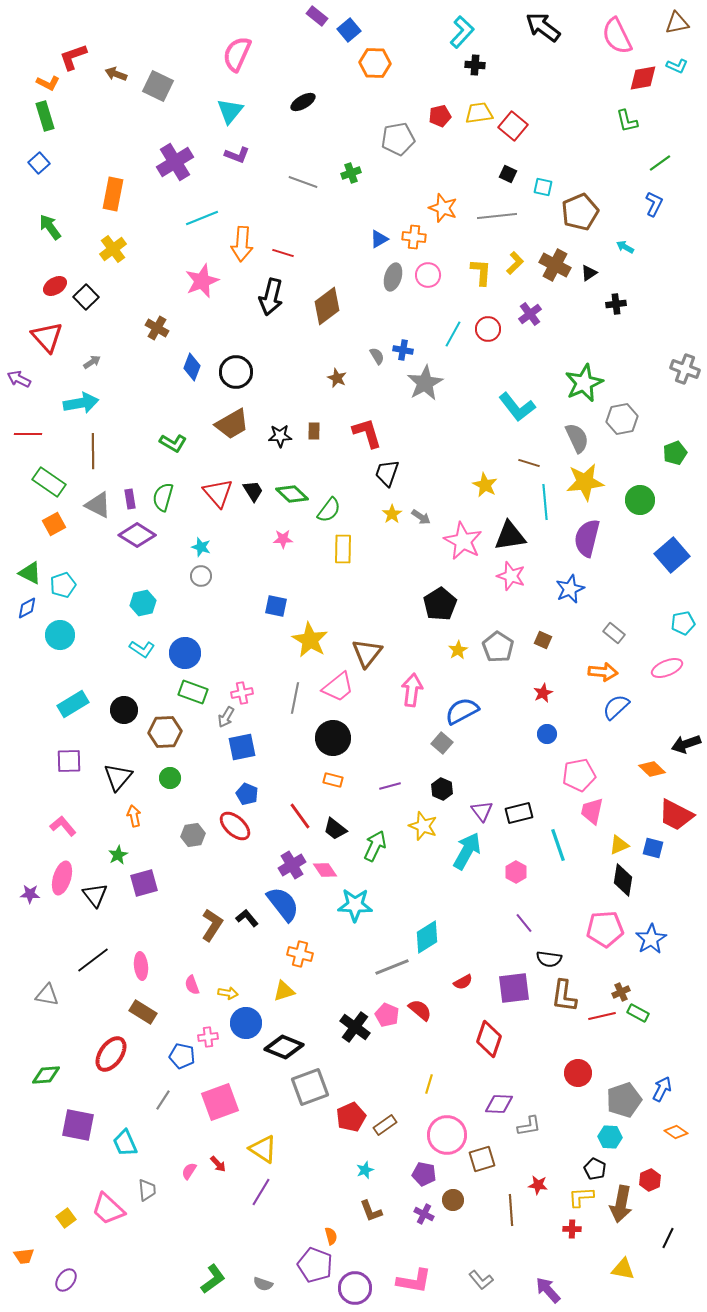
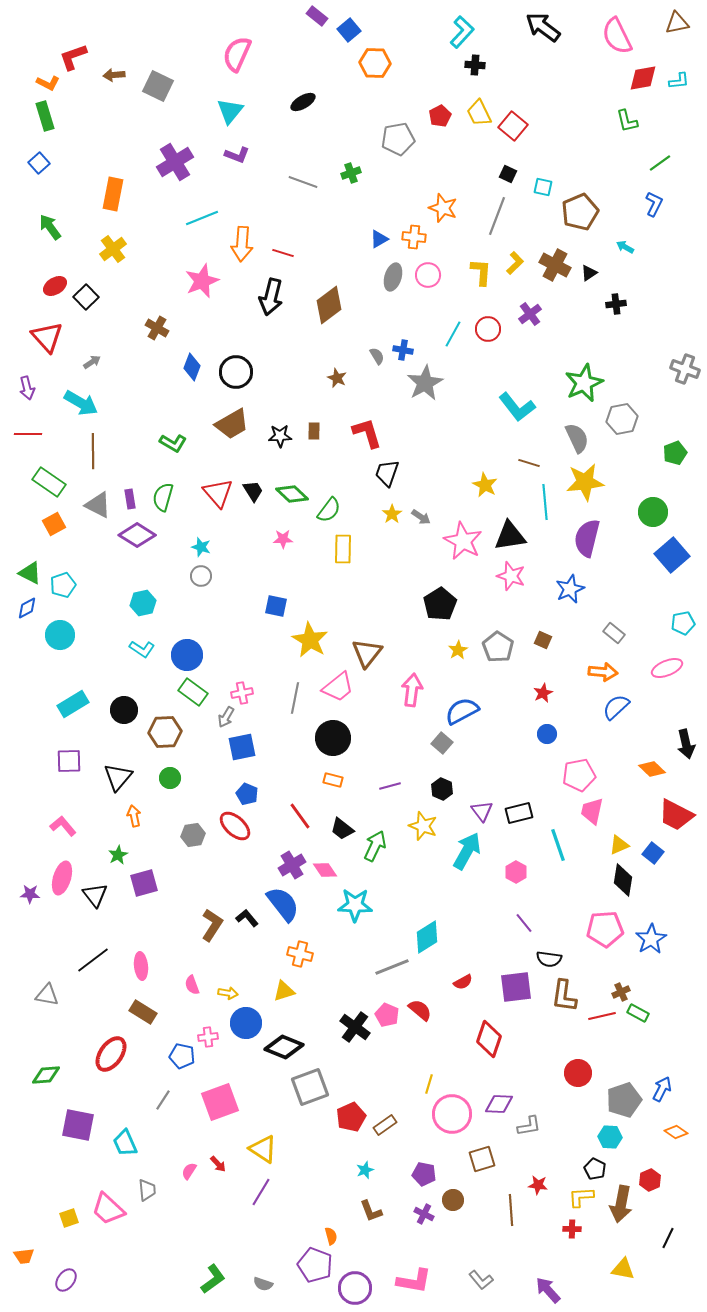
cyan L-shape at (677, 66): moved 2 px right, 15 px down; rotated 30 degrees counterclockwise
brown arrow at (116, 74): moved 2 px left, 1 px down; rotated 25 degrees counterclockwise
yellow trapezoid at (479, 113): rotated 108 degrees counterclockwise
red pentagon at (440, 116): rotated 15 degrees counterclockwise
gray line at (497, 216): rotated 63 degrees counterclockwise
brown diamond at (327, 306): moved 2 px right, 1 px up
purple arrow at (19, 379): moved 8 px right, 9 px down; rotated 130 degrees counterclockwise
cyan arrow at (81, 403): rotated 40 degrees clockwise
green circle at (640, 500): moved 13 px right, 12 px down
blue circle at (185, 653): moved 2 px right, 2 px down
green rectangle at (193, 692): rotated 16 degrees clockwise
black arrow at (686, 744): rotated 84 degrees counterclockwise
black trapezoid at (335, 829): moved 7 px right
blue square at (653, 848): moved 5 px down; rotated 25 degrees clockwise
purple square at (514, 988): moved 2 px right, 1 px up
pink circle at (447, 1135): moved 5 px right, 21 px up
yellow square at (66, 1218): moved 3 px right; rotated 18 degrees clockwise
